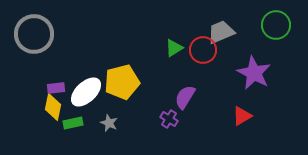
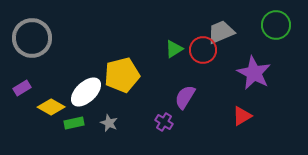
gray circle: moved 2 px left, 4 px down
green triangle: moved 1 px down
yellow pentagon: moved 7 px up
purple rectangle: moved 34 px left; rotated 24 degrees counterclockwise
yellow diamond: moved 2 px left; rotated 72 degrees counterclockwise
purple cross: moved 5 px left, 3 px down
green rectangle: moved 1 px right
